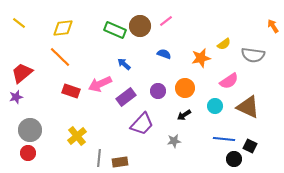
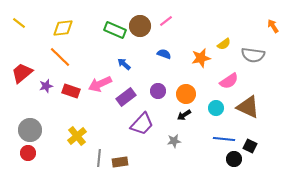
orange circle: moved 1 px right, 6 px down
purple star: moved 30 px right, 11 px up
cyan circle: moved 1 px right, 2 px down
